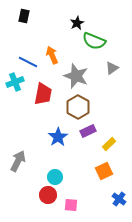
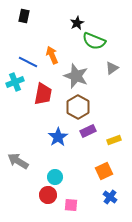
yellow rectangle: moved 5 px right, 4 px up; rotated 24 degrees clockwise
gray arrow: rotated 85 degrees counterclockwise
blue cross: moved 9 px left, 2 px up
